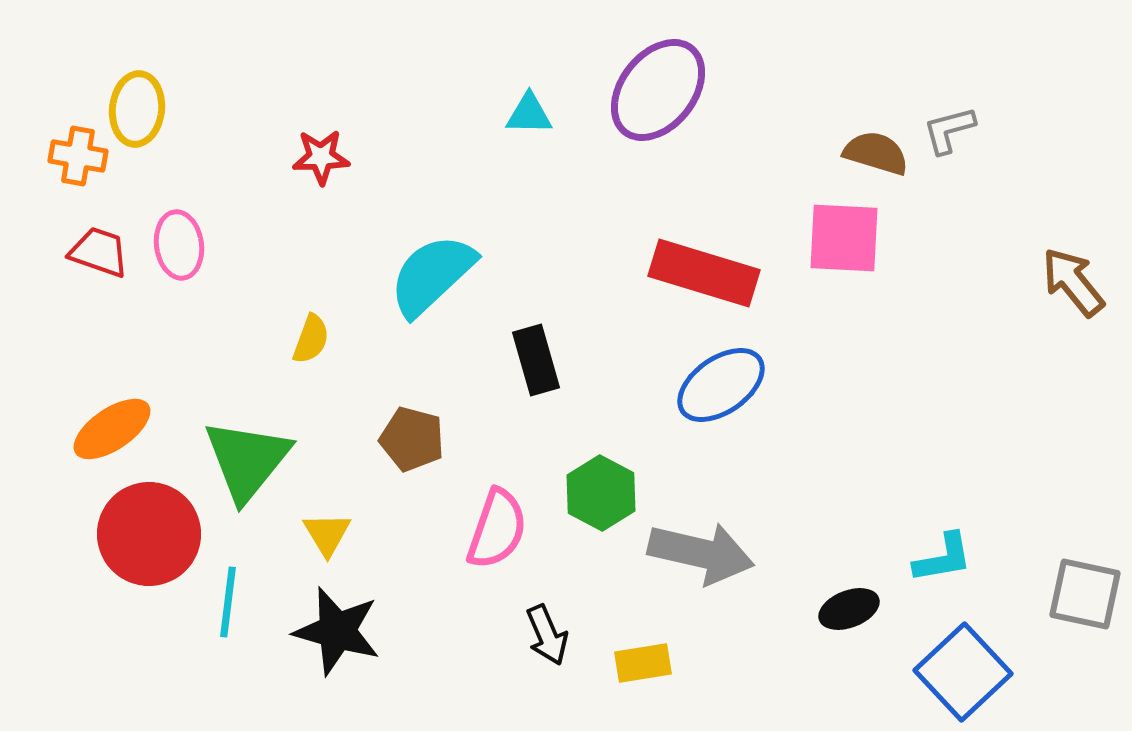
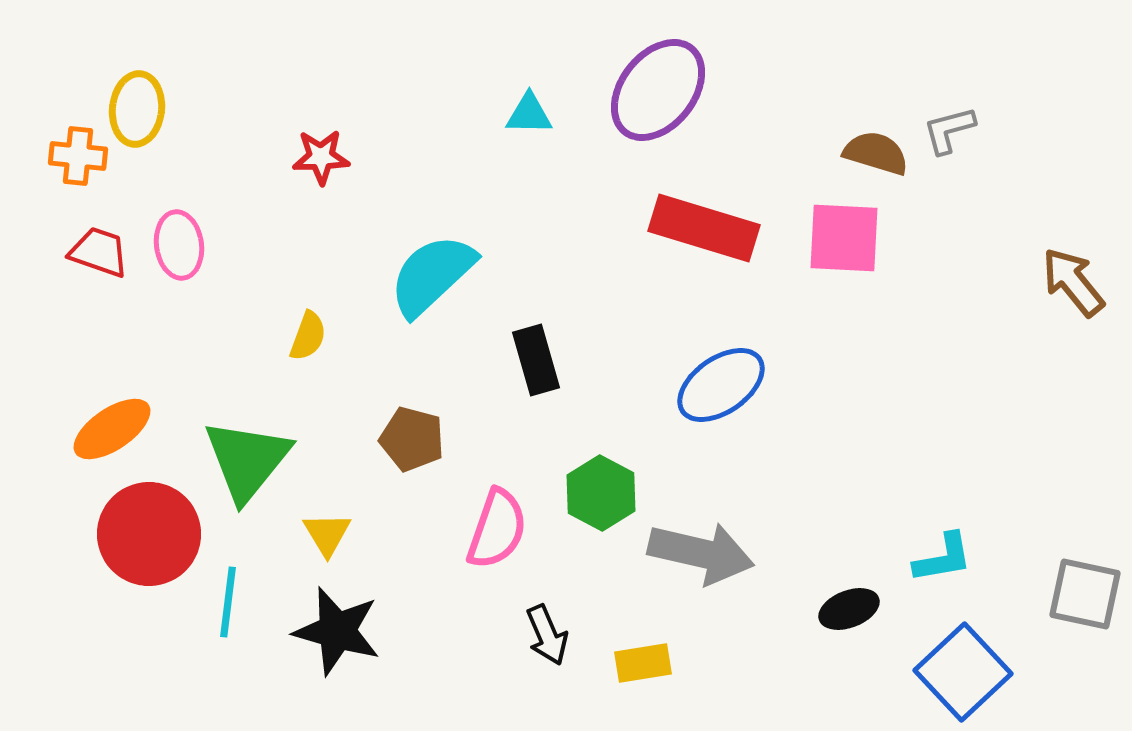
orange cross: rotated 4 degrees counterclockwise
red rectangle: moved 45 px up
yellow semicircle: moved 3 px left, 3 px up
